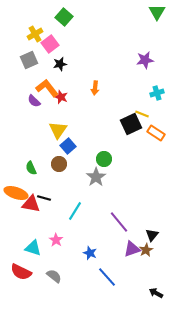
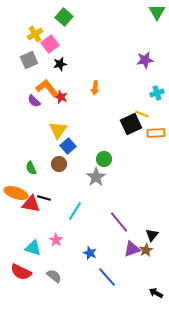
orange rectangle: rotated 36 degrees counterclockwise
